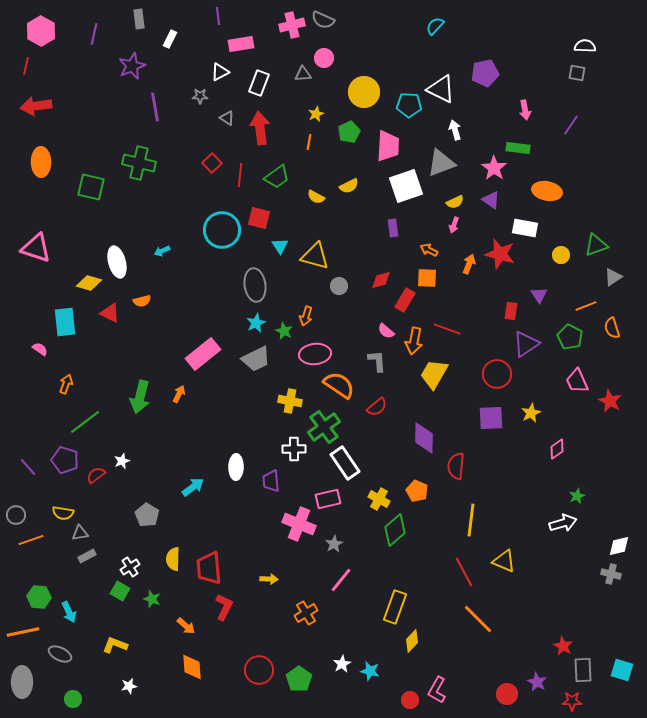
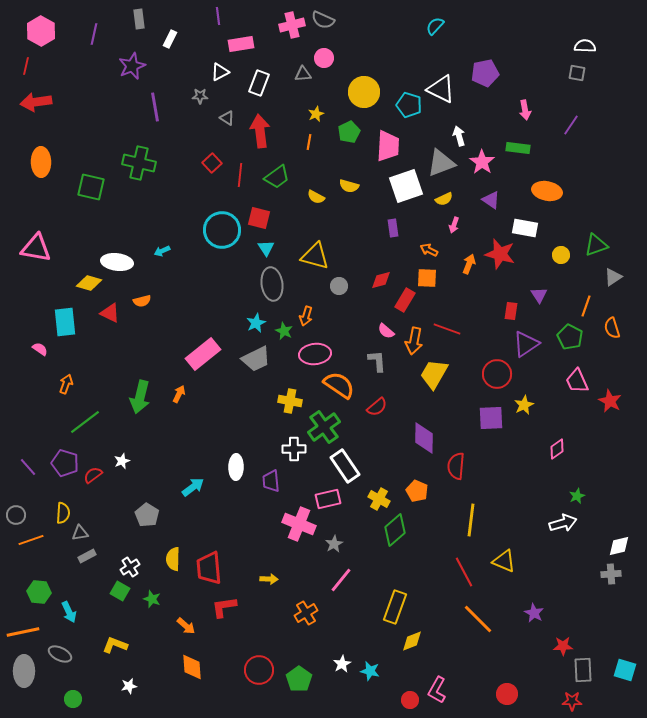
cyan pentagon at (409, 105): rotated 15 degrees clockwise
red arrow at (36, 106): moved 4 px up
red arrow at (260, 128): moved 3 px down
white arrow at (455, 130): moved 4 px right, 6 px down
pink star at (494, 168): moved 12 px left, 6 px up
yellow semicircle at (349, 186): rotated 42 degrees clockwise
yellow semicircle at (455, 202): moved 11 px left, 3 px up
cyan triangle at (280, 246): moved 14 px left, 2 px down
pink triangle at (36, 248): rotated 8 degrees counterclockwise
white ellipse at (117, 262): rotated 68 degrees counterclockwise
gray ellipse at (255, 285): moved 17 px right, 1 px up
orange line at (586, 306): rotated 50 degrees counterclockwise
yellow star at (531, 413): moved 7 px left, 8 px up
purple pentagon at (65, 460): moved 3 px down
white rectangle at (345, 463): moved 3 px down
red semicircle at (96, 475): moved 3 px left
yellow semicircle at (63, 513): rotated 95 degrees counterclockwise
gray cross at (611, 574): rotated 18 degrees counterclockwise
green hexagon at (39, 597): moved 5 px up
red L-shape at (224, 607): rotated 124 degrees counterclockwise
yellow diamond at (412, 641): rotated 25 degrees clockwise
red star at (563, 646): rotated 30 degrees counterclockwise
cyan square at (622, 670): moved 3 px right
gray ellipse at (22, 682): moved 2 px right, 11 px up
purple star at (537, 682): moved 3 px left, 69 px up
